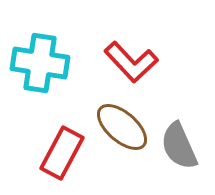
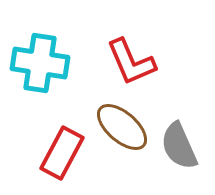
red L-shape: rotated 20 degrees clockwise
